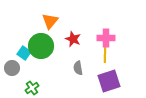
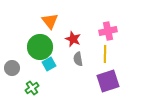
orange triangle: rotated 18 degrees counterclockwise
pink cross: moved 2 px right, 7 px up; rotated 12 degrees counterclockwise
green circle: moved 1 px left, 1 px down
cyan square: moved 25 px right, 11 px down; rotated 24 degrees clockwise
gray semicircle: moved 9 px up
purple square: moved 1 px left
